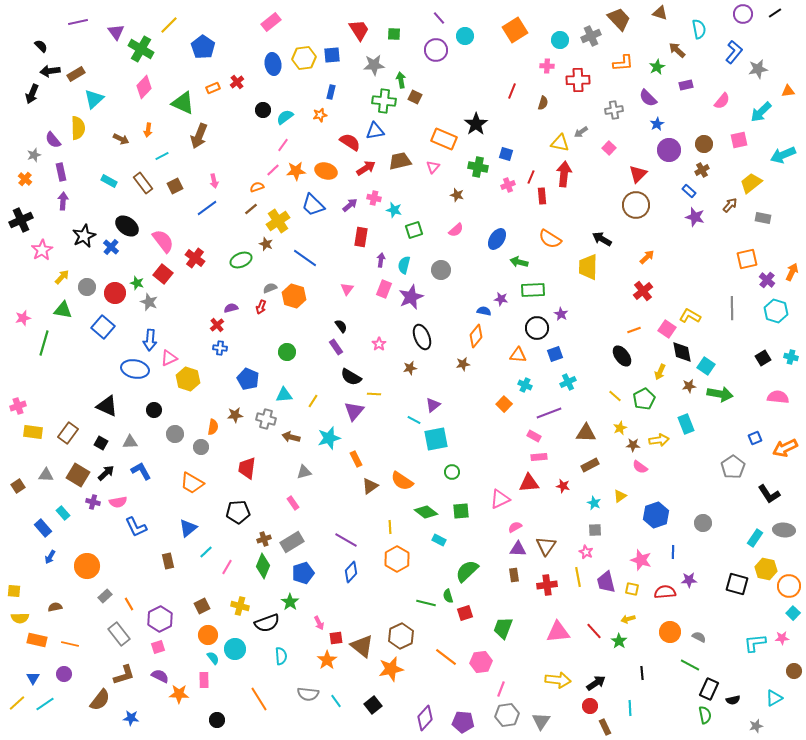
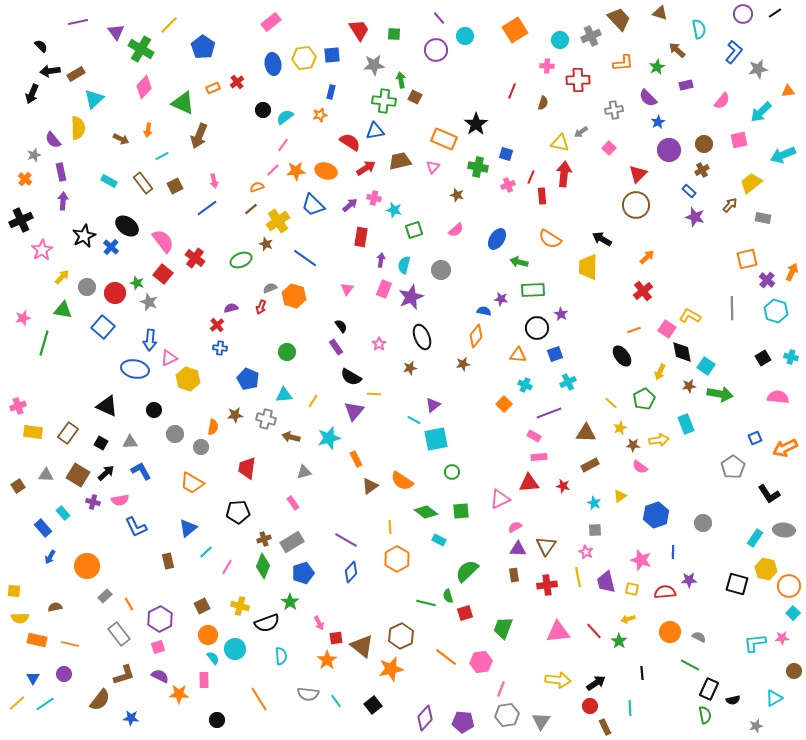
blue star at (657, 124): moved 1 px right, 2 px up
yellow line at (615, 396): moved 4 px left, 7 px down
pink semicircle at (118, 502): moved 2 px right, 2 px up
